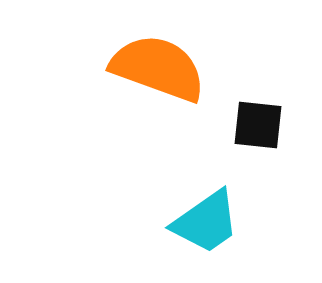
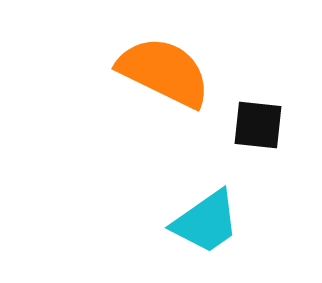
orange semicircle: moved 6 px right, 4 px down; rotated 6 degrees clockwise
